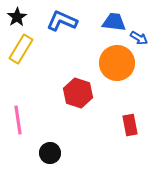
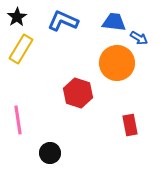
blue L-shape: moved 1 px right
